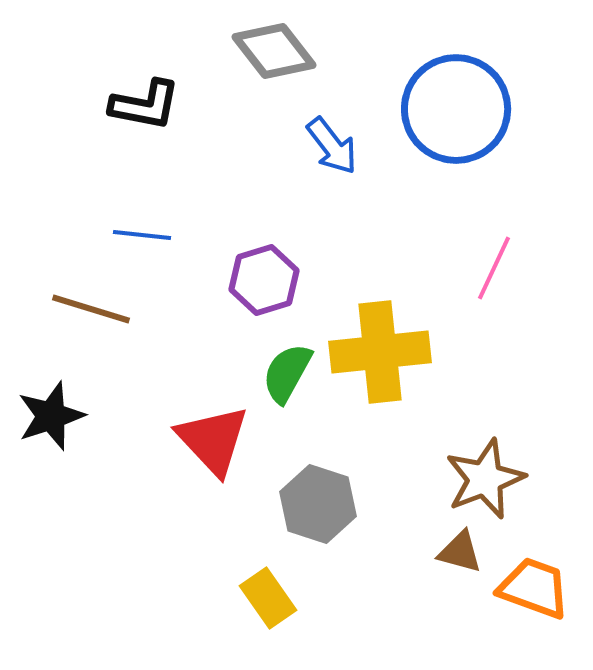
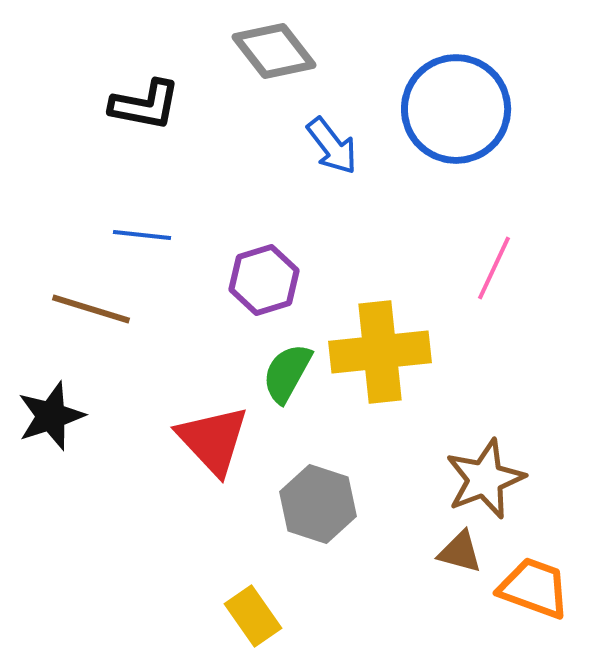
yellow rectangle: moved 15 px left, 18 px down
